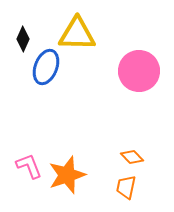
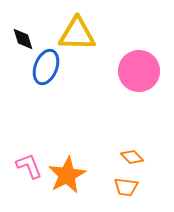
black diamond: rotated 40 degrees counterclockwise
orange star: rotated 9 degrees counterclockwise
orange trapezoid: rotated 95 degrees counterclockwise
